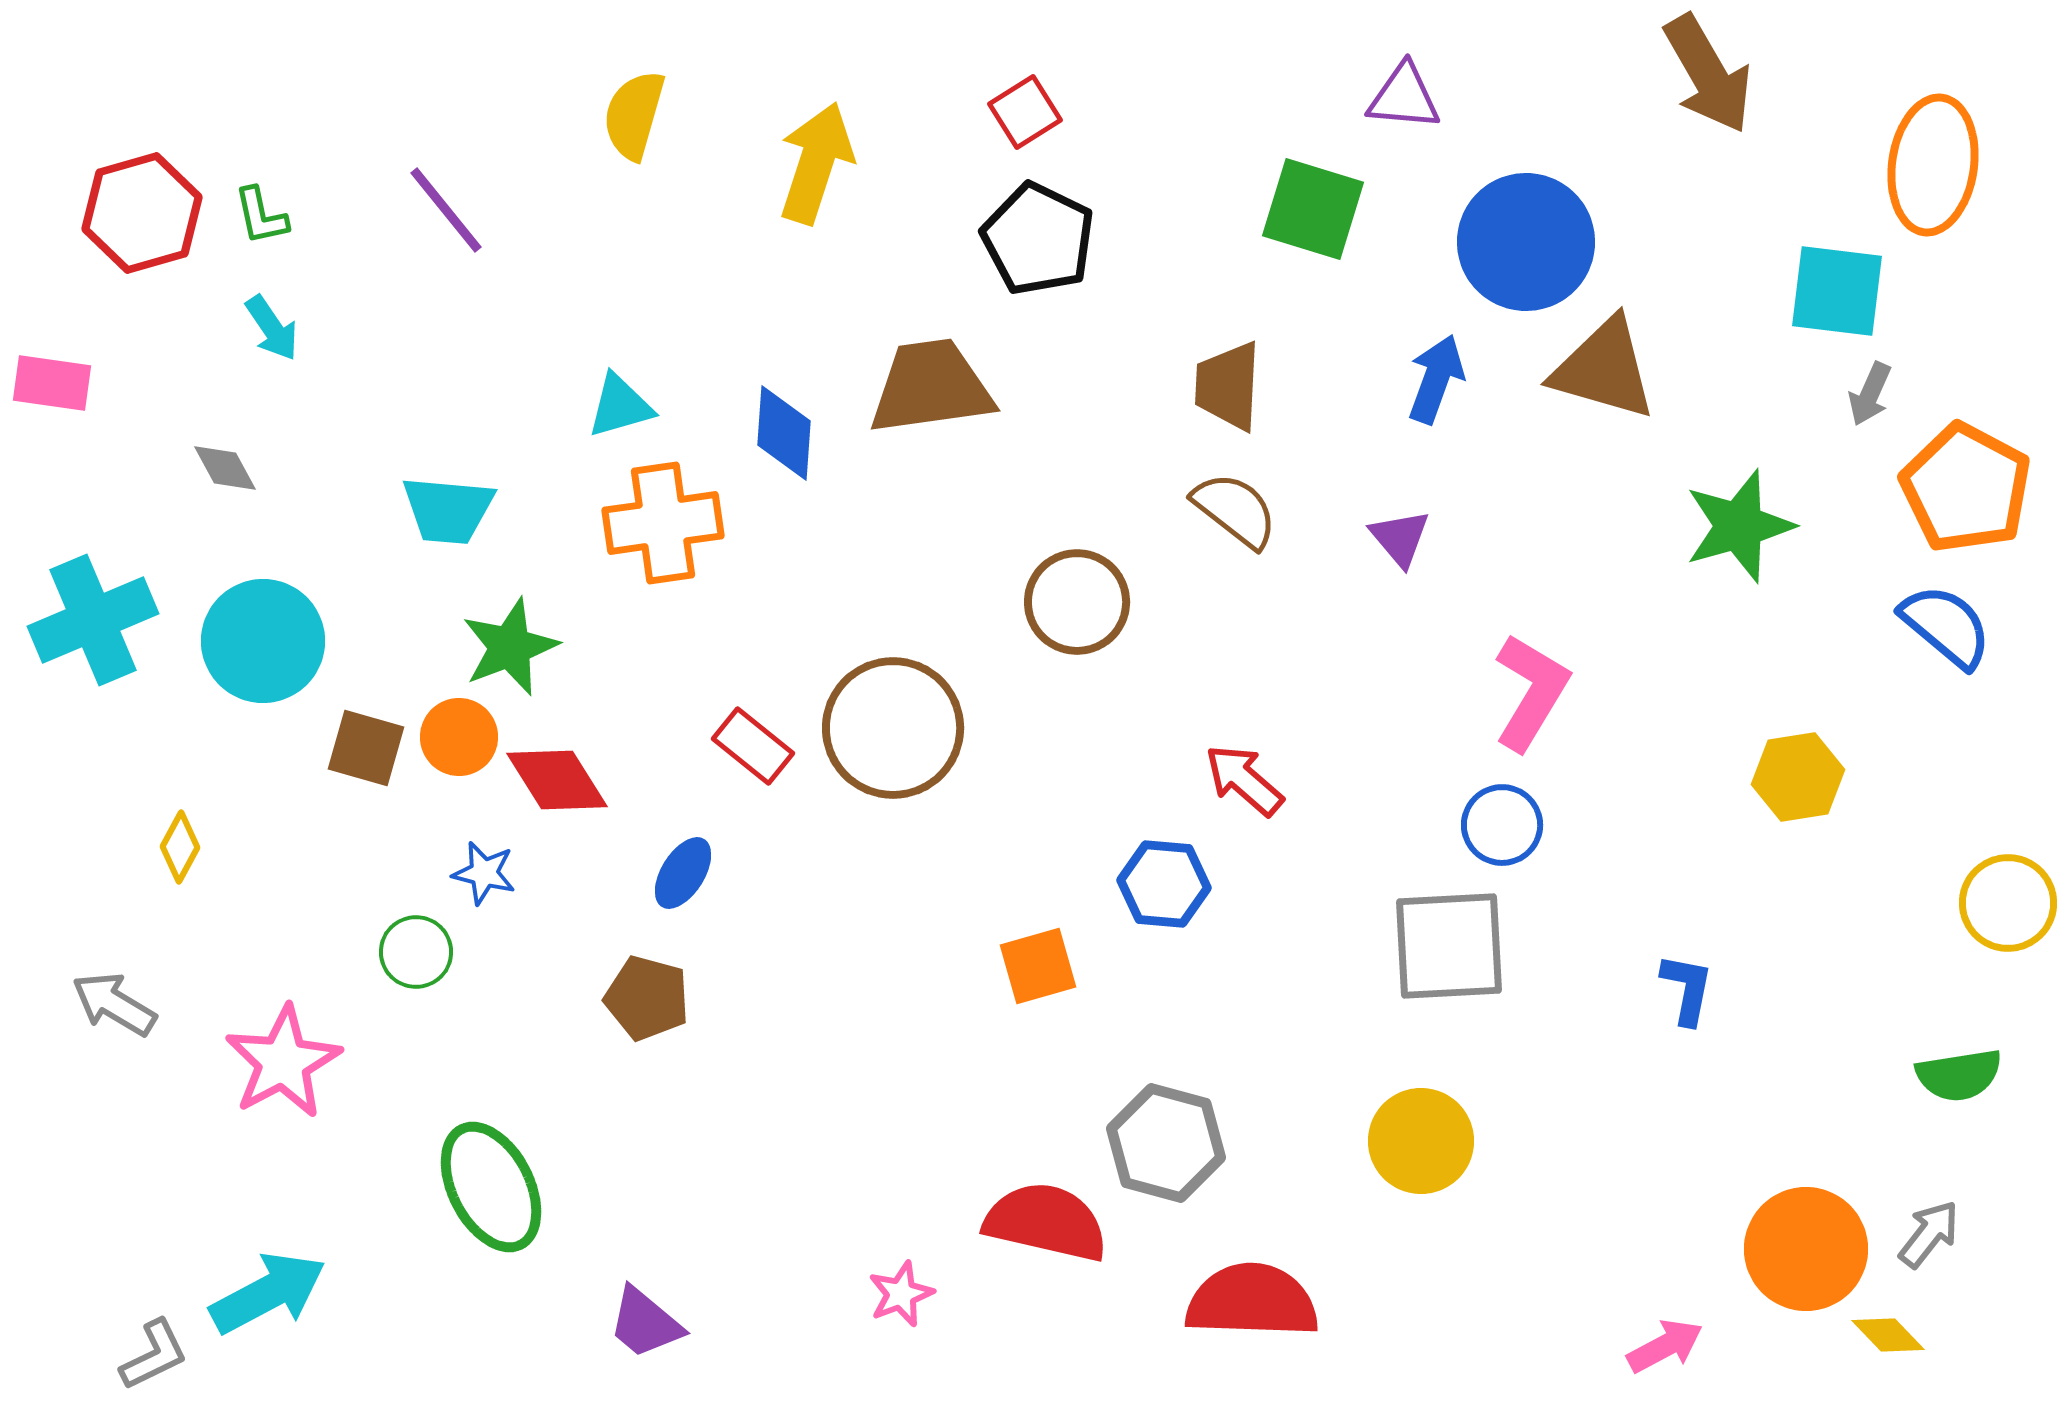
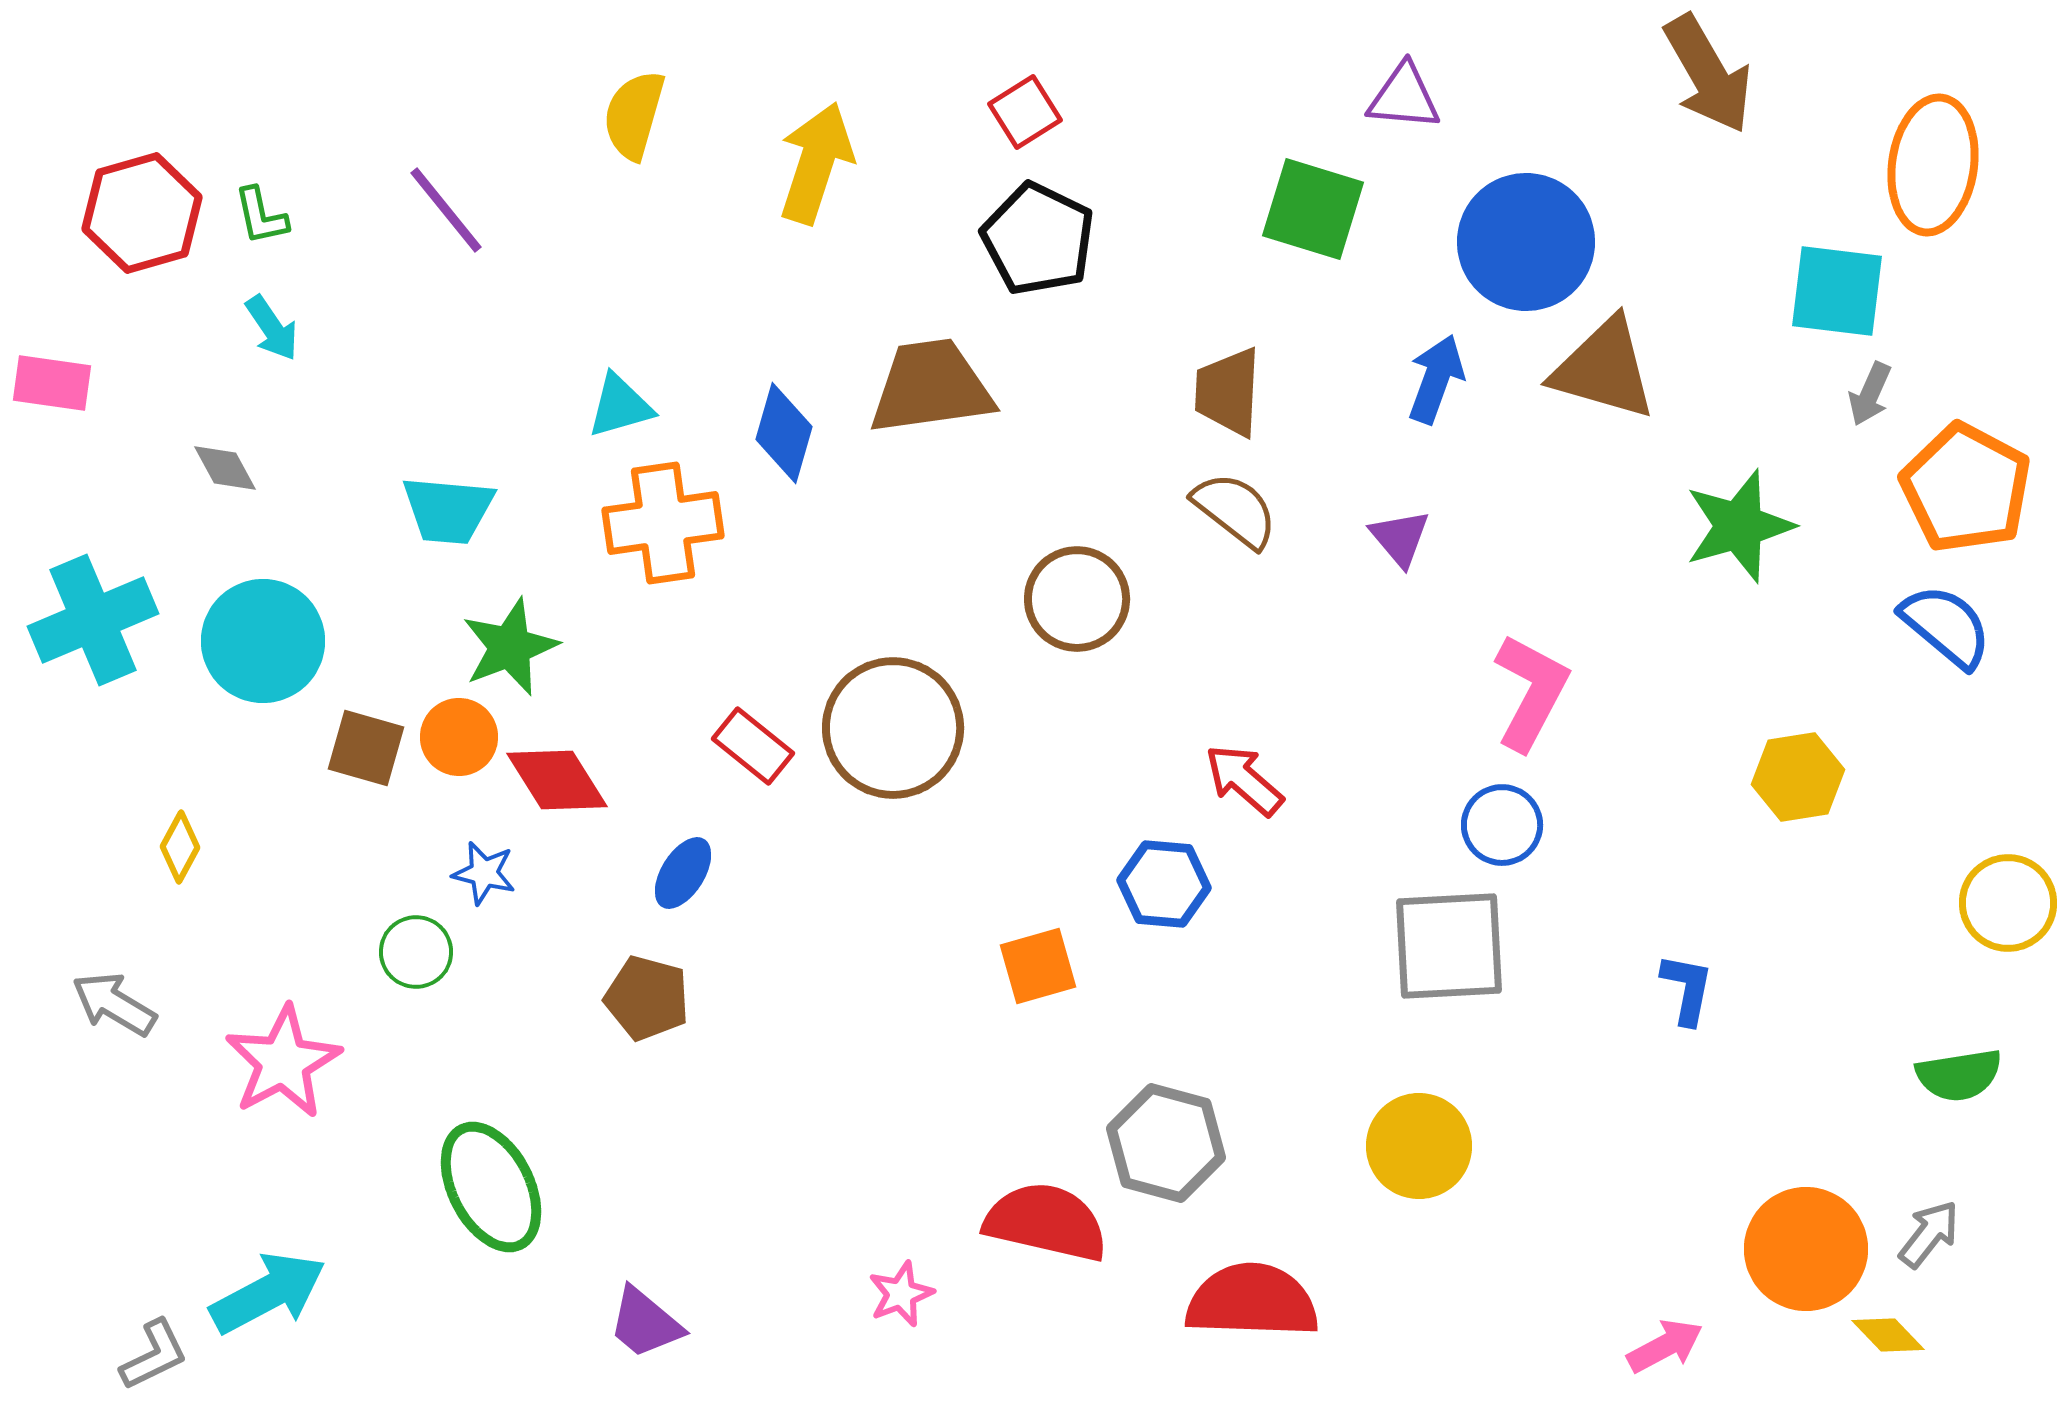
brown trapezoid at (1228, 386): moved 6 px down
blue diamond at (784, 433): rotated 12 degrees clockwise
brown circle at (1077, 602): moved 3 px up
pink L-shape at (1531, 692): rotated 3 degrees counterclockwise
yellow circle at (1421, 1141): moved 2 px left, 5 px down
